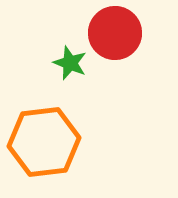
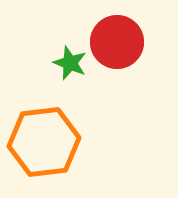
red circle: moved 2 px right, 9 px down
